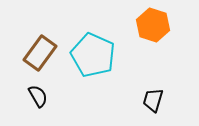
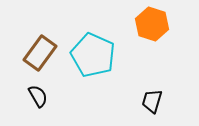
orange hexagon: moved 1 px left, 1 px up
black trapezoid: moved 1 px left, 1 px down
